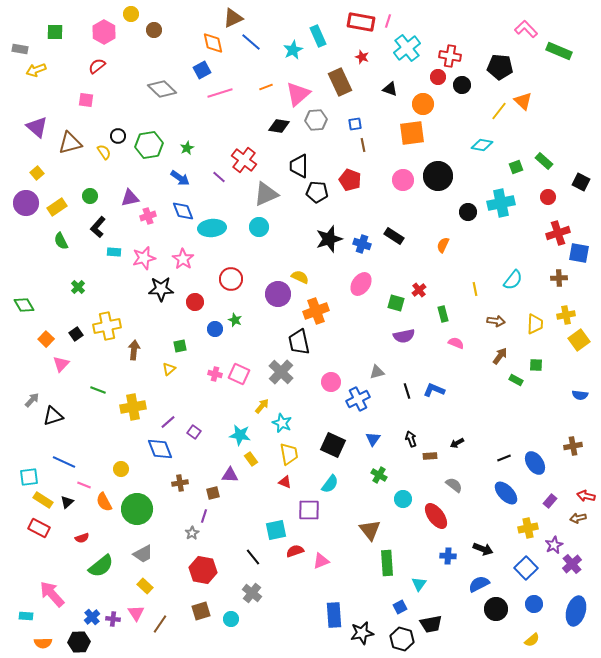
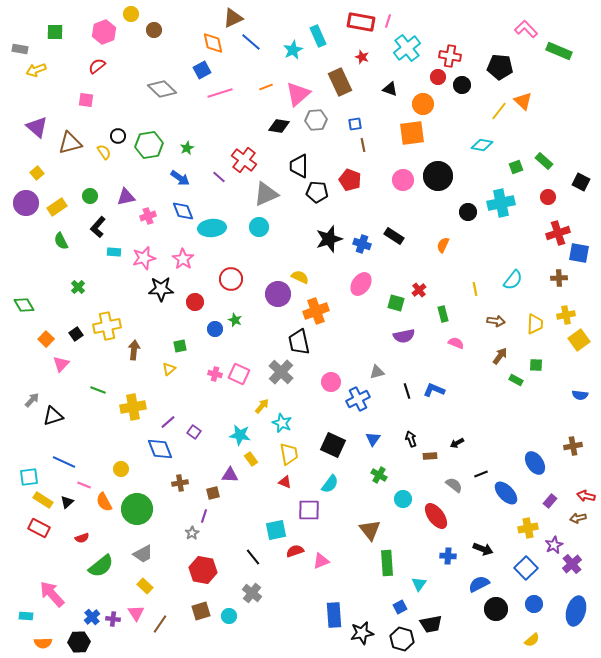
pink hexagon at (104, 32): rotated 10 degrees clockwise
purple triangle at (130, 198): moved 4 px left, 1 px up
black line at (504, 458): moved 23 px left, 16 px down
cyan circle at (231, 619): moved 2 px left, 3 px up
